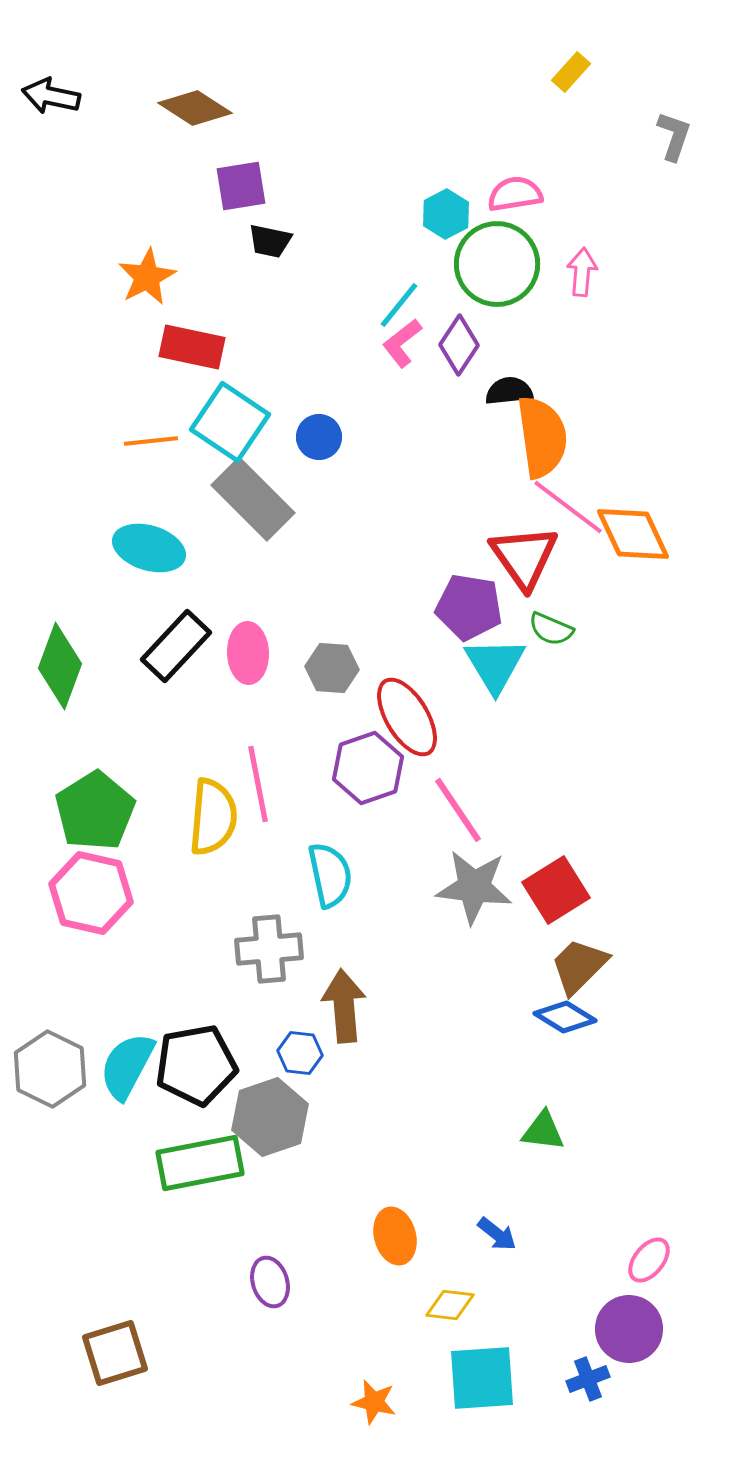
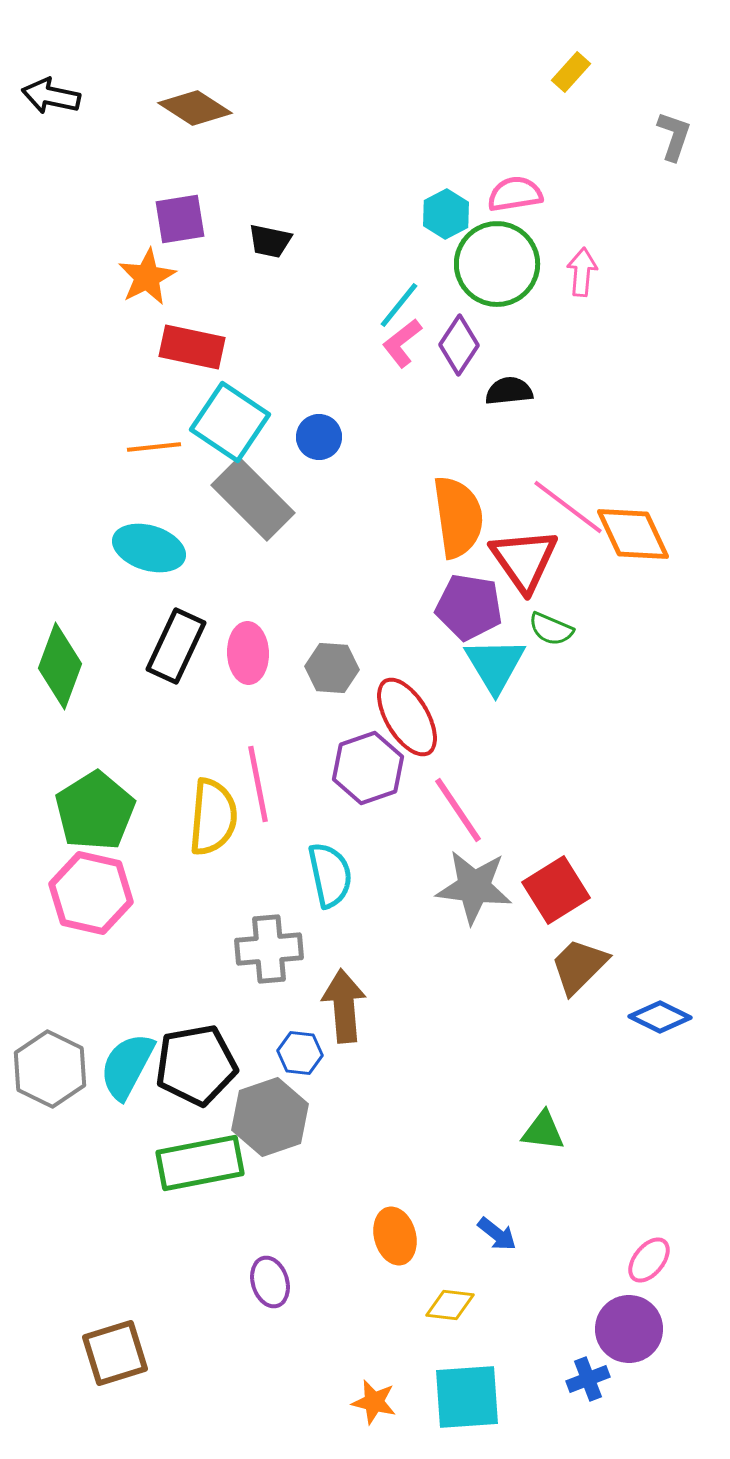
purple square at (241, 186): moved 61 px left, 33 px down
orange semicircle at (542, 437): moved 84 px left, 80 px down
orange line at (151, 441): moved 3 px right, 6 px down
red triangle at (524, 557): moved 3 px down
black rectangle at (176, 646): rotated 18 degrees counterclockwise
blue diamond at (565, 1017): moved 95 px right; rotated 6 degrees counterclockwise
cyan square at (482, 1378): moved 15 px left, 19 px down
